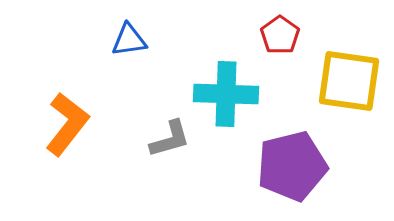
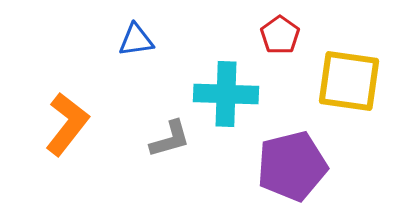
blue triangle: moved 7 px right
